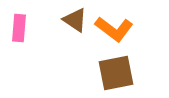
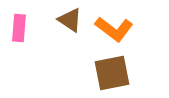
brown triangle: moved 5 px left
brown square: moved 4 px left
